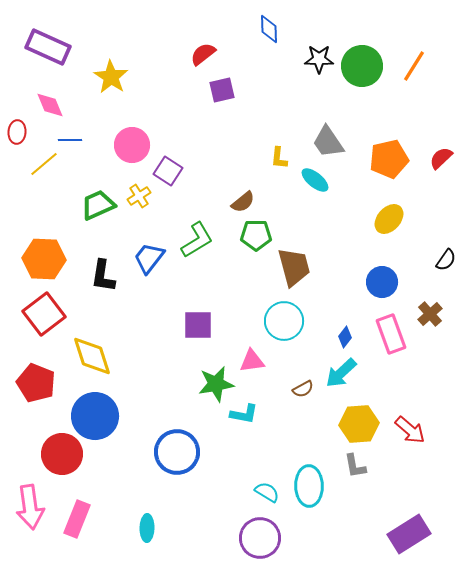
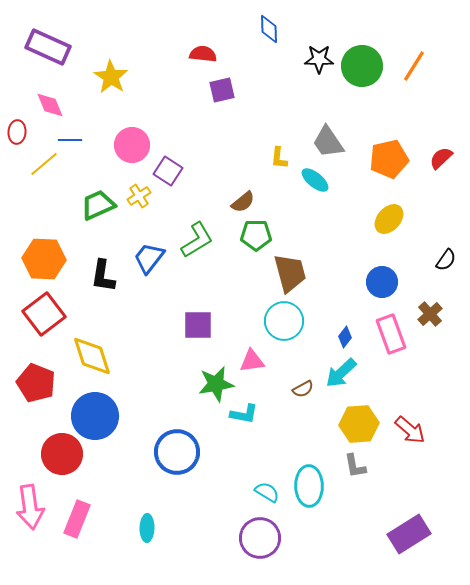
red semicircle at (203, 54): rotated 44 degrees clockwise
brown trapezoid at (294, 267): moved 4 px left, 6 px down
